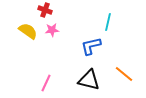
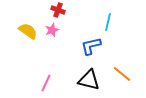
red cross: moved 13 px right
pink star: rotated 16 degrees counterclockwise
orange line: moved 2 px left
